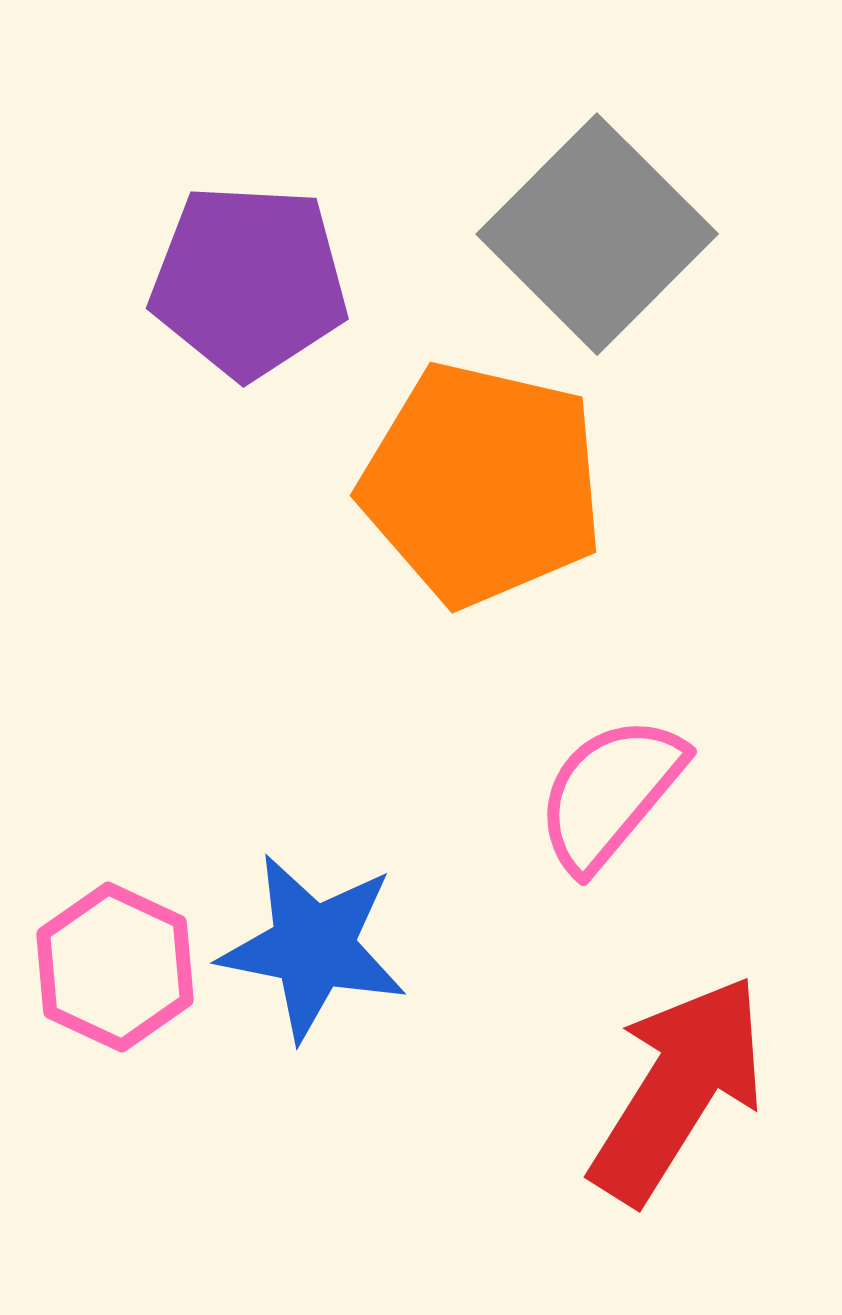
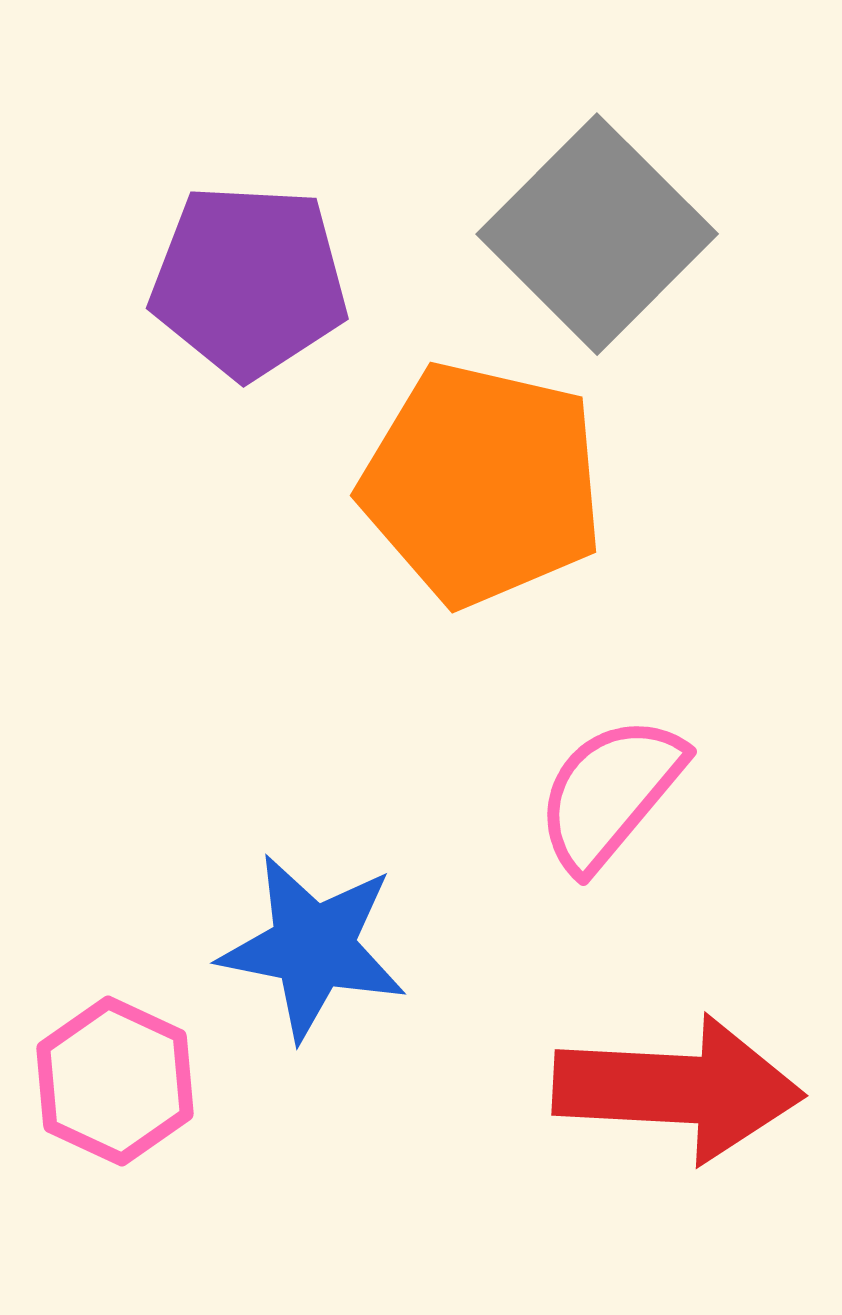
pink hexagon: moved 114 px down
red arrow: rotated 61 degrees clockwise
